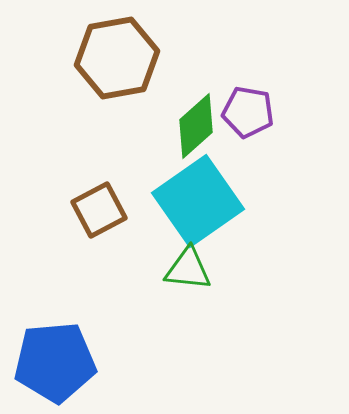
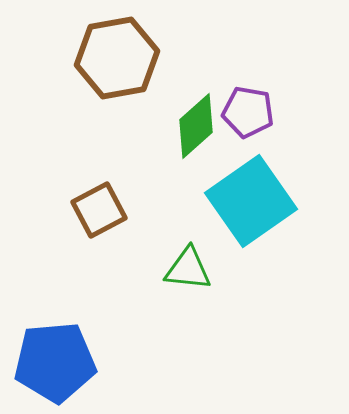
cyan square: moved 53 px right
